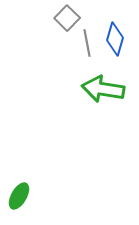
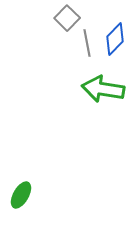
blue diamond: rotated 28 degrees clockwise
green ellipse: moved 2 px right, 1 px up
